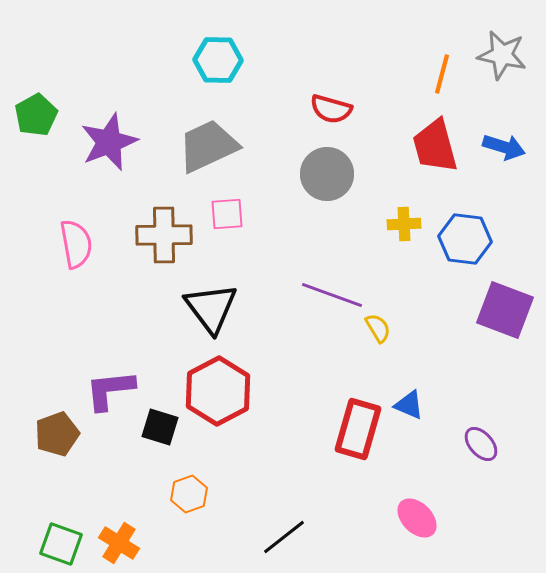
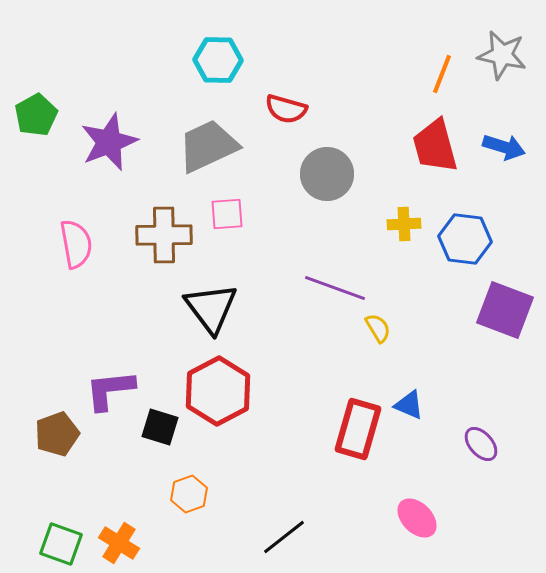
orange line: rotated 6 degrees clockwise
red semicircle: moved 45 px left
purple line: moved 3 px right, 7 px up
